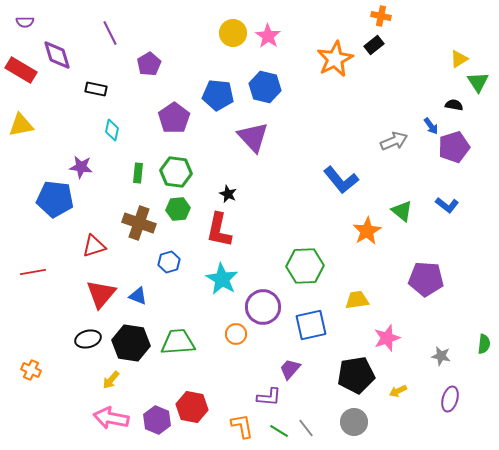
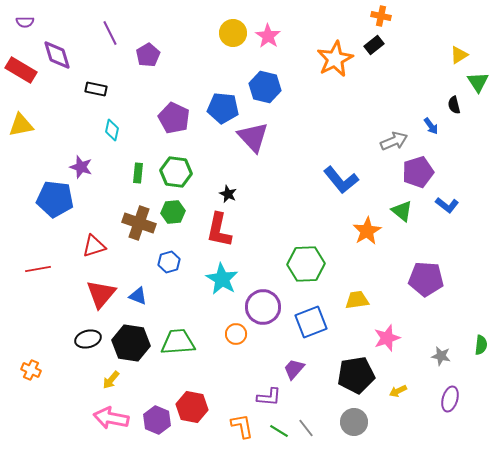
yellow triangle at (459, 59): moved 4 px up
purple pentagon at (149, 64): moved 1 px left, 9 px up
blue pentagon at (218, 95): moved 5 px right, 13 px down
black semicircle at (454, 105): rotated 114 degrees counterclockwise
purple pentagon at (174, 118): rotated 12 degrees counterclockwise
purple pentagon at (454, 147): moved 36 px left, 25 px down
purple star at (81, 167): rotated 10 degrees clockwise
green hexagon at (178, 209): moved 5 px left, 3 px down
green hexagon at (305, 266): moved 1 px right, 2 px up
red line at (33, 272): moved 5 px right, 3 px up
blue square at (311, 325): moved 3 px up; rotated 8 degrees counterclockwise
green semicircle at (484, 344): moved 3 px left, 1 px down
purple trapezoid at (290, 369): moved 4 px right
